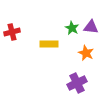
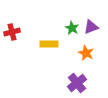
purple triangle: rotated 28 degrees counterclockwise
purple cross: rotated 12 degrees counterclockwise
